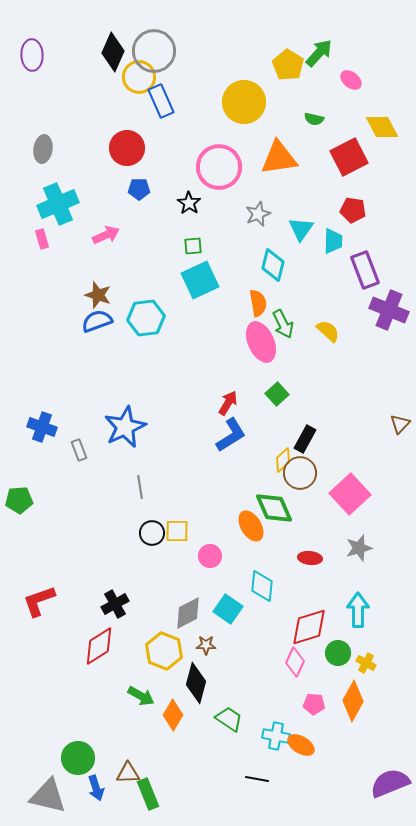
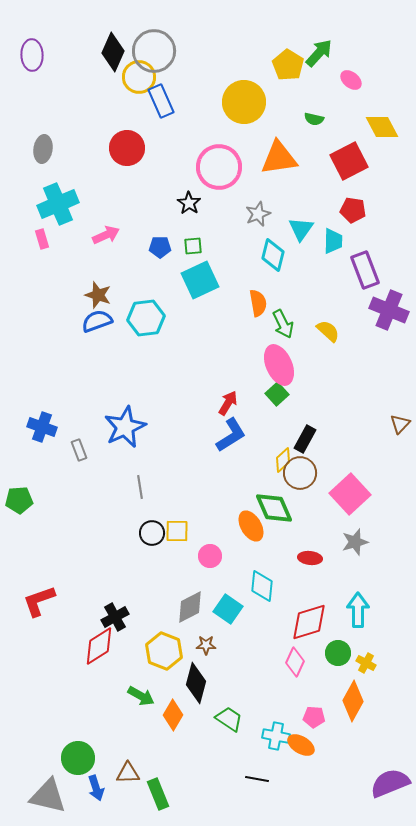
red square at (349, 157): moved 4 px down
blue pentagon at (139, 189): moved 21 px right, 58 px down
cyan diamond at (273, 265): moved 10 px up
pink ellipse at (261, 342): moved 18 px right, 23 px down
gray star at (359, 548): moved 4 px left, 6 px up
black cross at (115, 604): moved 13 px down
gray diamond at (188, 613): moved 2 px right, 6 px up
red diamond at (309, 627): moved 5 px up
pink pentagon at (314, 704): moved 13 px down
green rectangle at (148, 794): moved 10 px right
